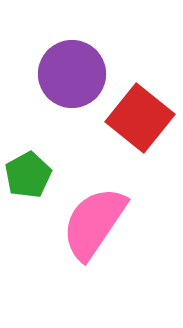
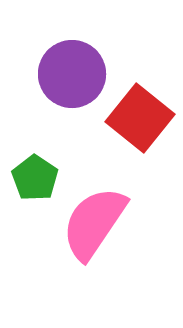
green pentagon: moved 7 px right, 3 px down; rotated 9 degrees counterclockwise
